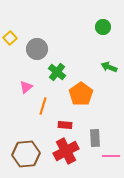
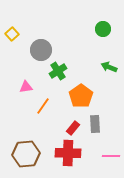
green circle: moved 2 px down
yellow square: moved 2 px right, 4 px up
gray circle: moved 4 px right, 1 px down
green cross: moved 1 px right, 1 px up; rotated 18 degrees clockwise
pink triangle: rotated 32 degrees clockwise
orange pentagon: moved 2 px down
orange line: rotated 18 degrees clockwise
red rectangle: moved 8 px right, 3 px down; rotated 56 degrees counterclockwise
gray rectangle: moved 14 px up
red cross: moved 2 px right, 2 px down; rotated 30 degrees clockwise
